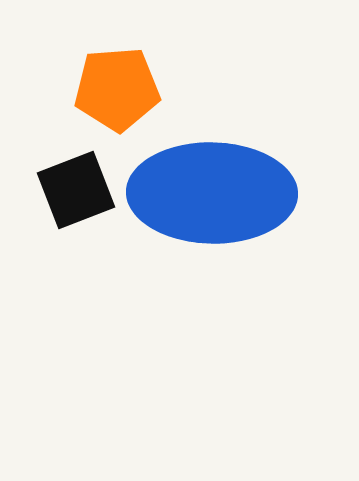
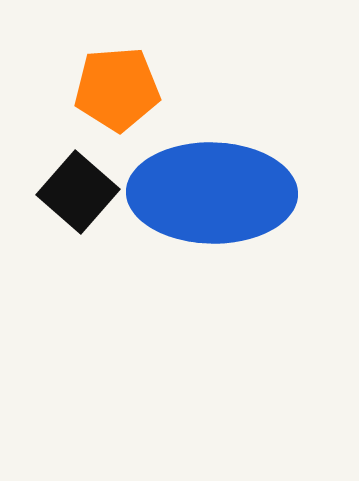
black square: moved 2 px right, 2 px down; rotated 28 degrees counterclockwise
